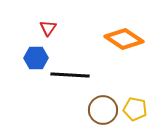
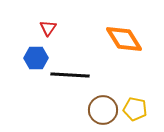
orange diamond: rotated 24 degrees clockwise
